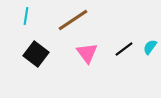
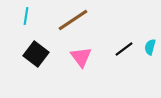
cyan semicircle: rotated 21 degrees counterclockwise
pink triangle: moved 6 px left, 4 px down
